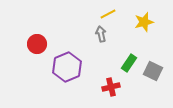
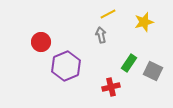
gray arrow: moved 1 px down
red circle: moved 4 px right, 2 px up
purple hexagon: moved 1 px left, 1 px up
